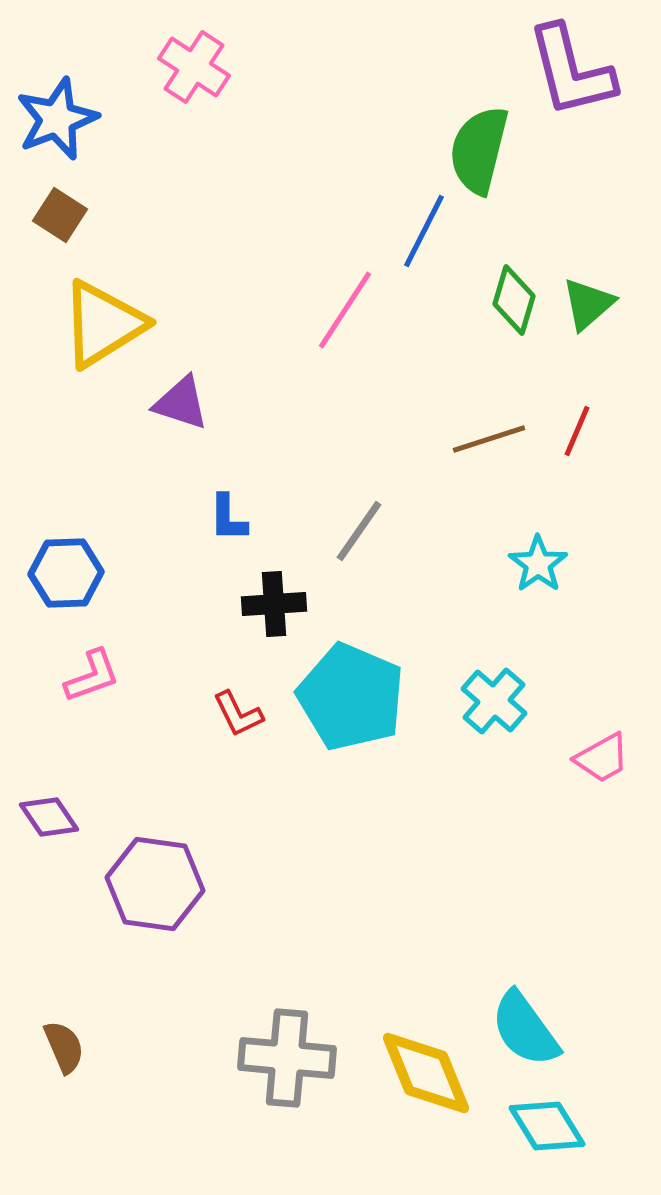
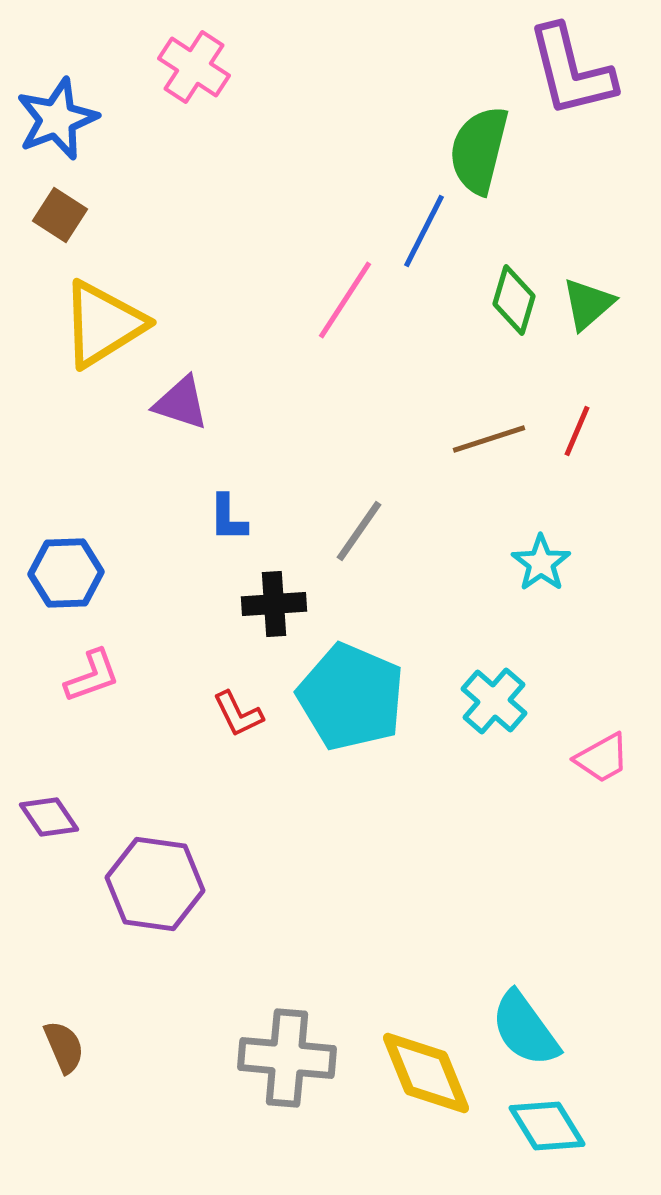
pink line: moved 10 px up
cyan star: moved 3 px right, 1 px up
